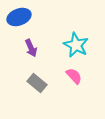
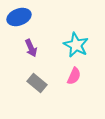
pink semicircle: rotated 66 degrees clockwise
